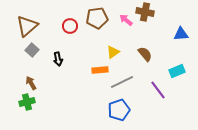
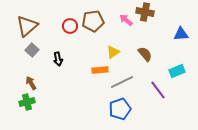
brown pentagon: moved 4 px left, 3 px down
blue pentagon: moved 1 px right, 1 px up
